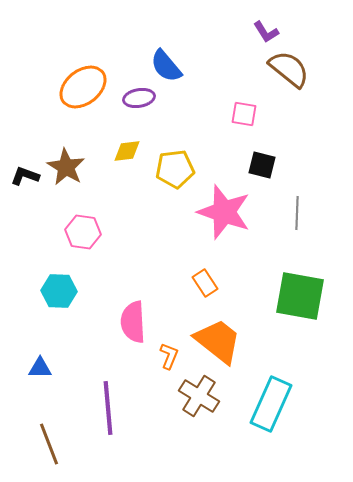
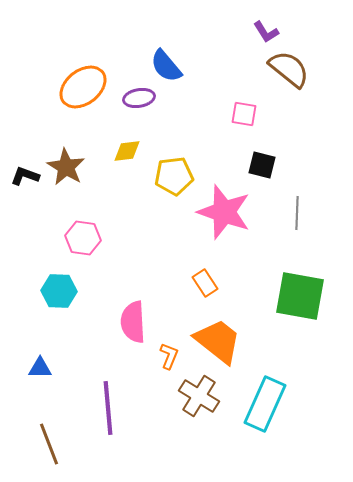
yellow pentagon: moved 1 px left, 7 px down
pink hexagon: moved 6 px down
cyan rectangle: moved 6 px left
